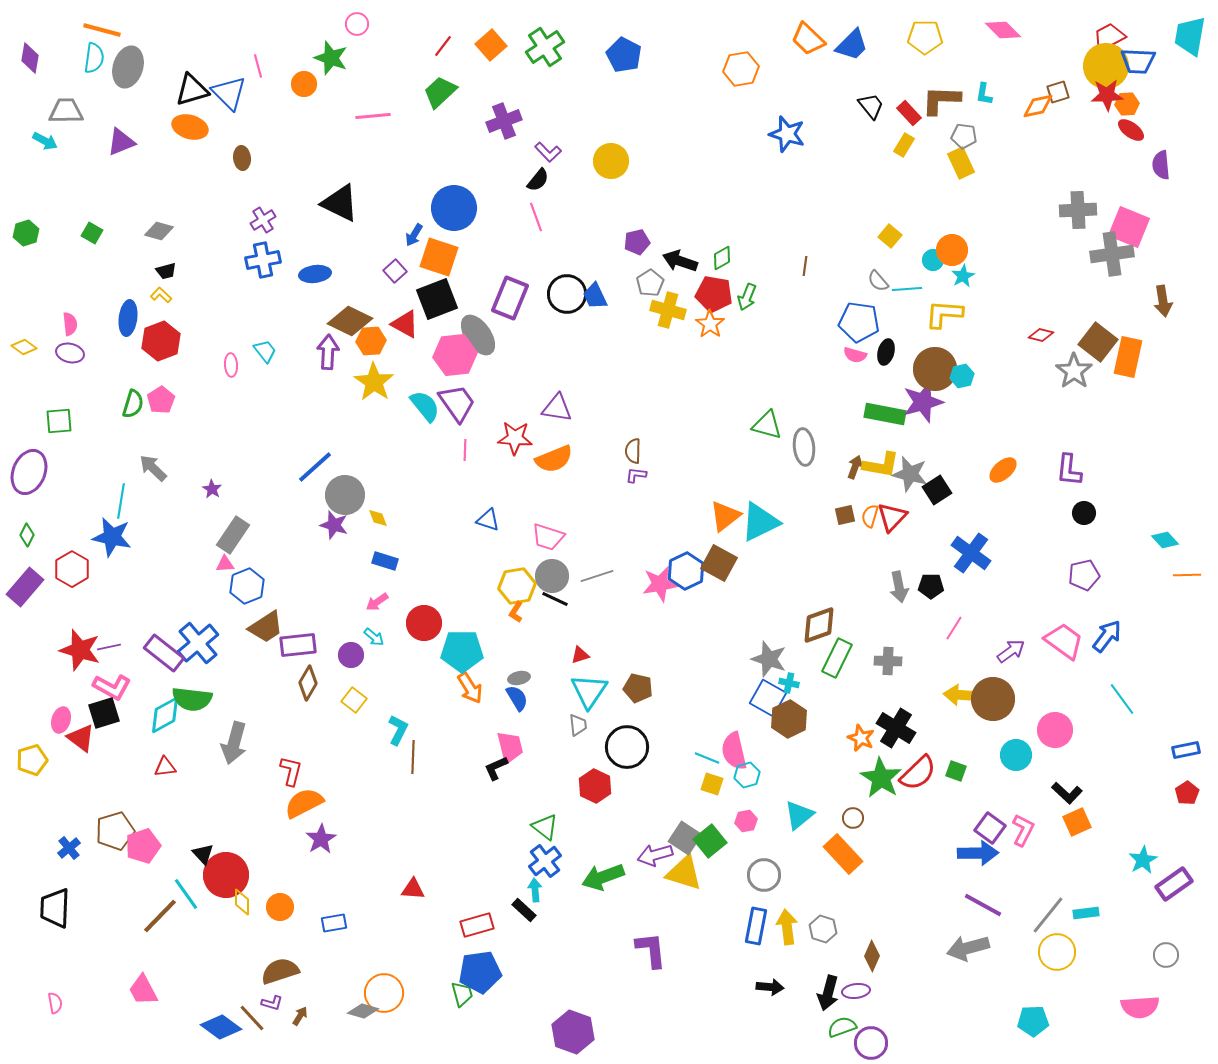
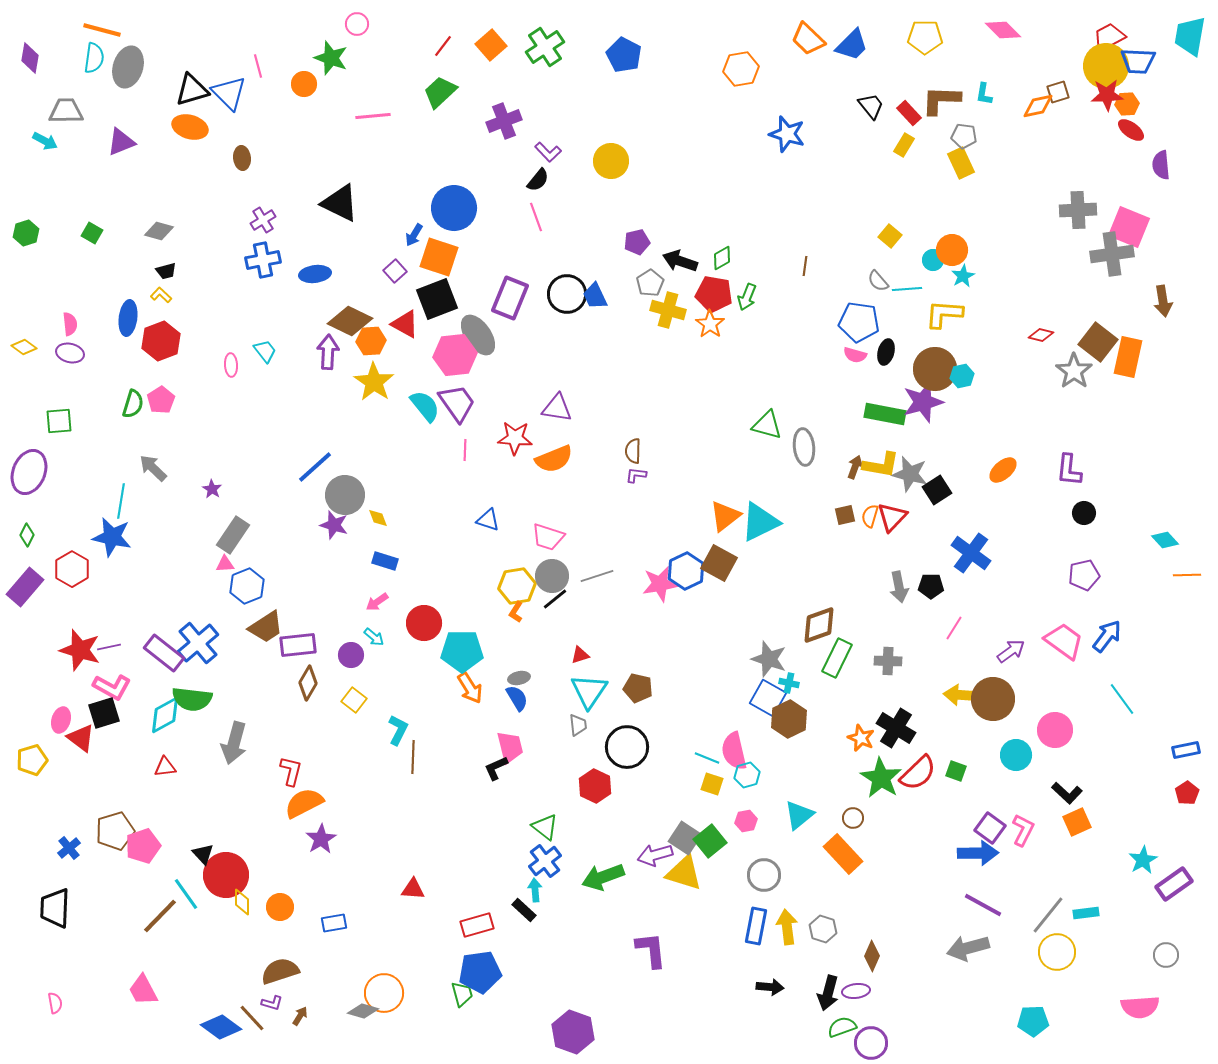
black line at (555, 599): rotated 64 degrees counterclockwise
